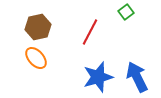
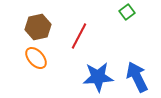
green square: moved 1 px right
red line: moved 11 px left, 4 px down
blue star: rotated 12 degrees clockwise
